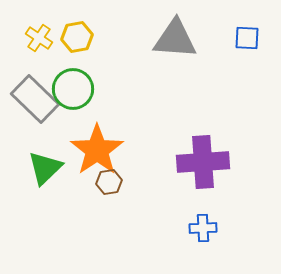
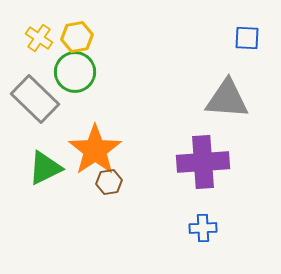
gray triangle: moved 52 px right, 60 px down
green circle: moved 2 px right, 17 px up
orange star: moved 2 px left
green triangle: rotated 18 degrees clockwise
